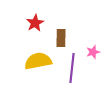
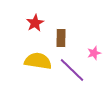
pink star: moved 1 px right, 1 px down
yellow semicircle: rotated 20 degrees clockwise
purple line: moved 2 px down; rotated 52 degrees counterclockwise
